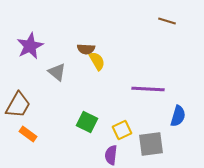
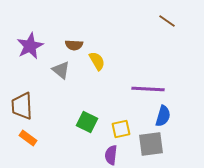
brown line: rotated 18 degrees clockwise
brown semicircle: moved 12 px left, 4 px up
gray triangle: moved 4 px right, 2 px up
brown trapezoid: moved 4 px right, 1 px down; rotated 148 degrees clockwise
blue semicircle: moved 15 px left
yellow square: moved 1 px left, 1 px up; rotated 12 degrees clockwise
orange rectangle: moved 4 px down
